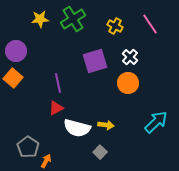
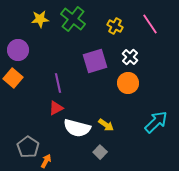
green cross: rotated 20 degrees counterclockwise
purple circle: moved 2 px right, 1 px up
yellow arrow: rotated 28 degrees clockwise
